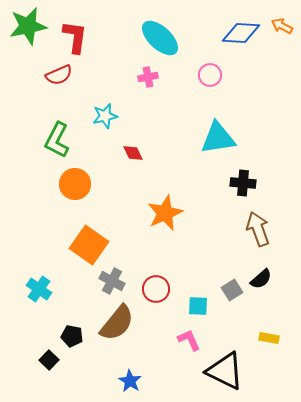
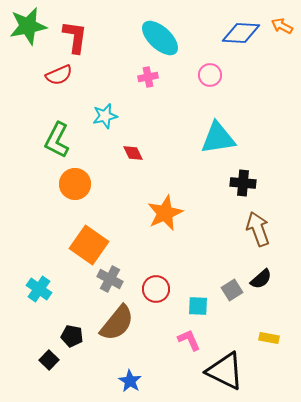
gray cross: moved 2 px left, 2 px up
